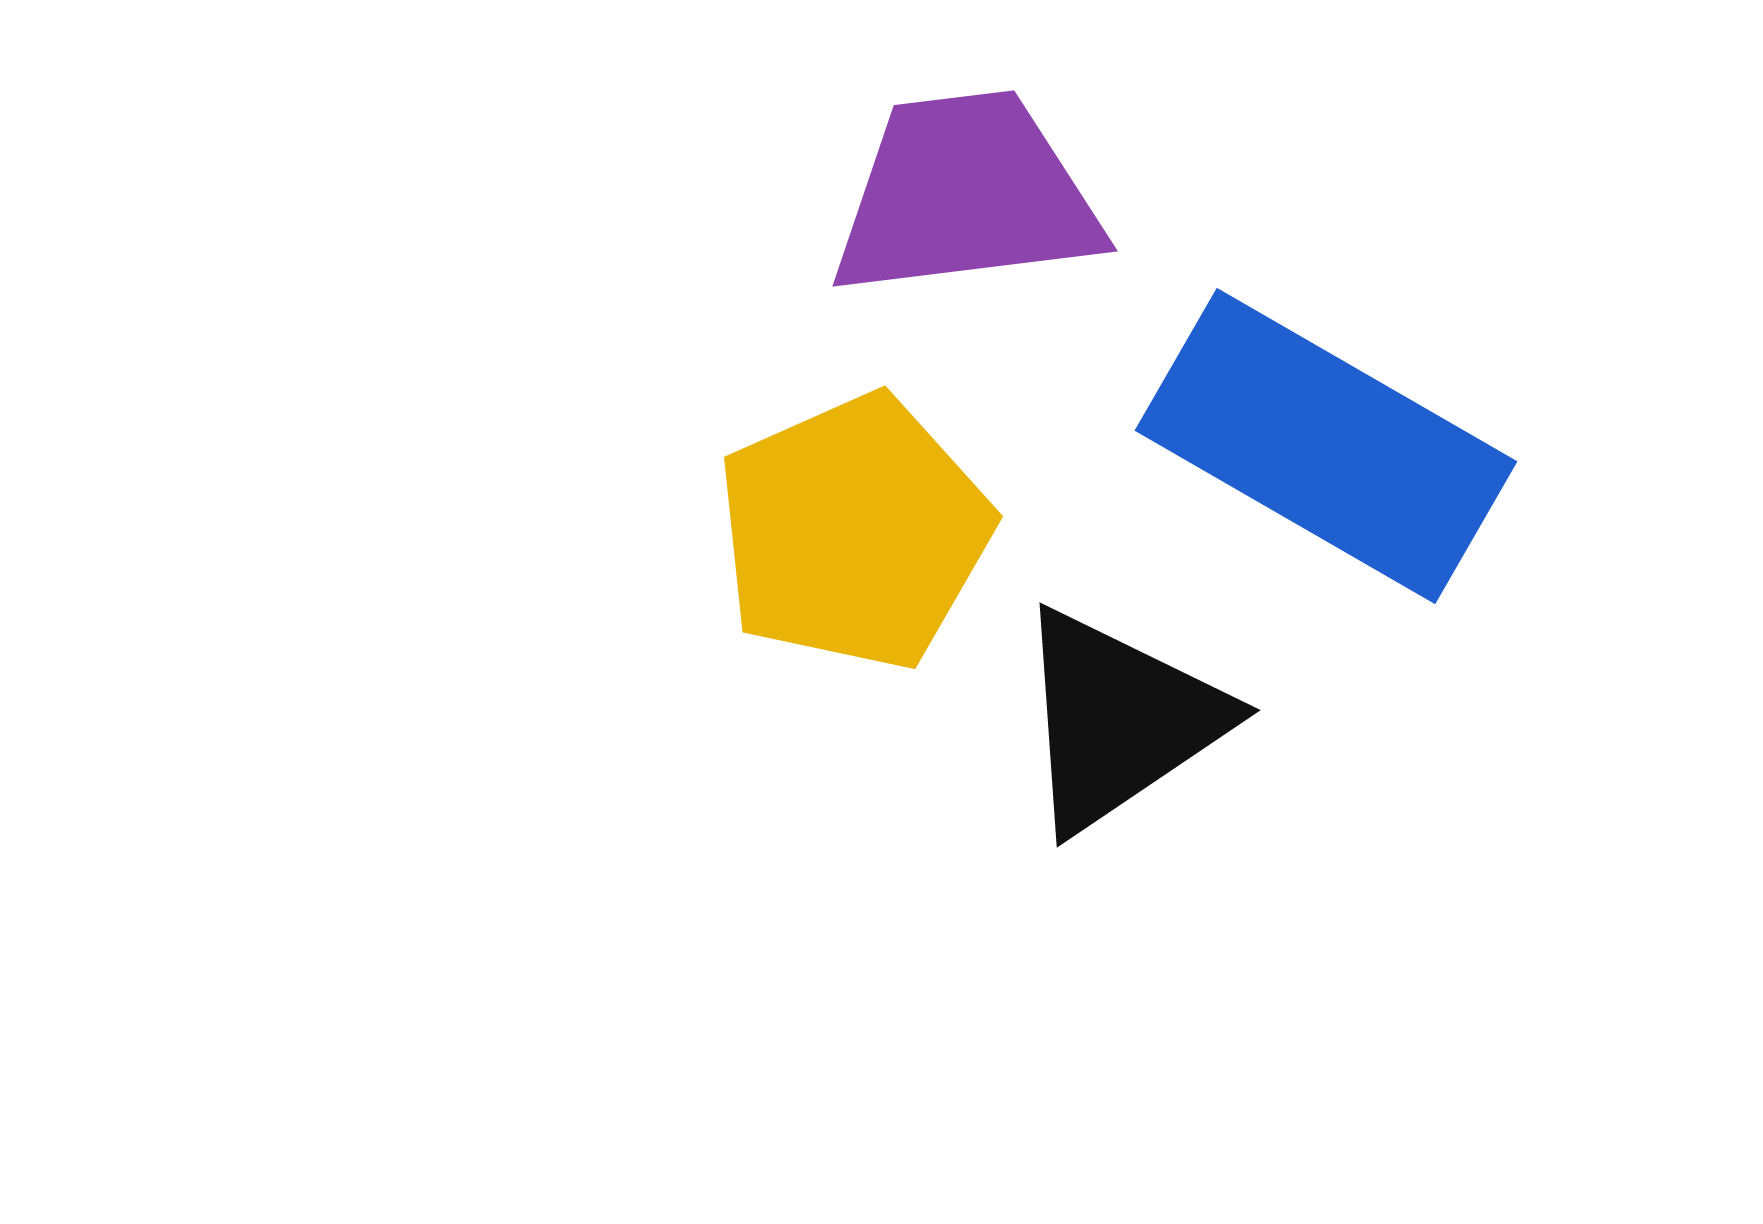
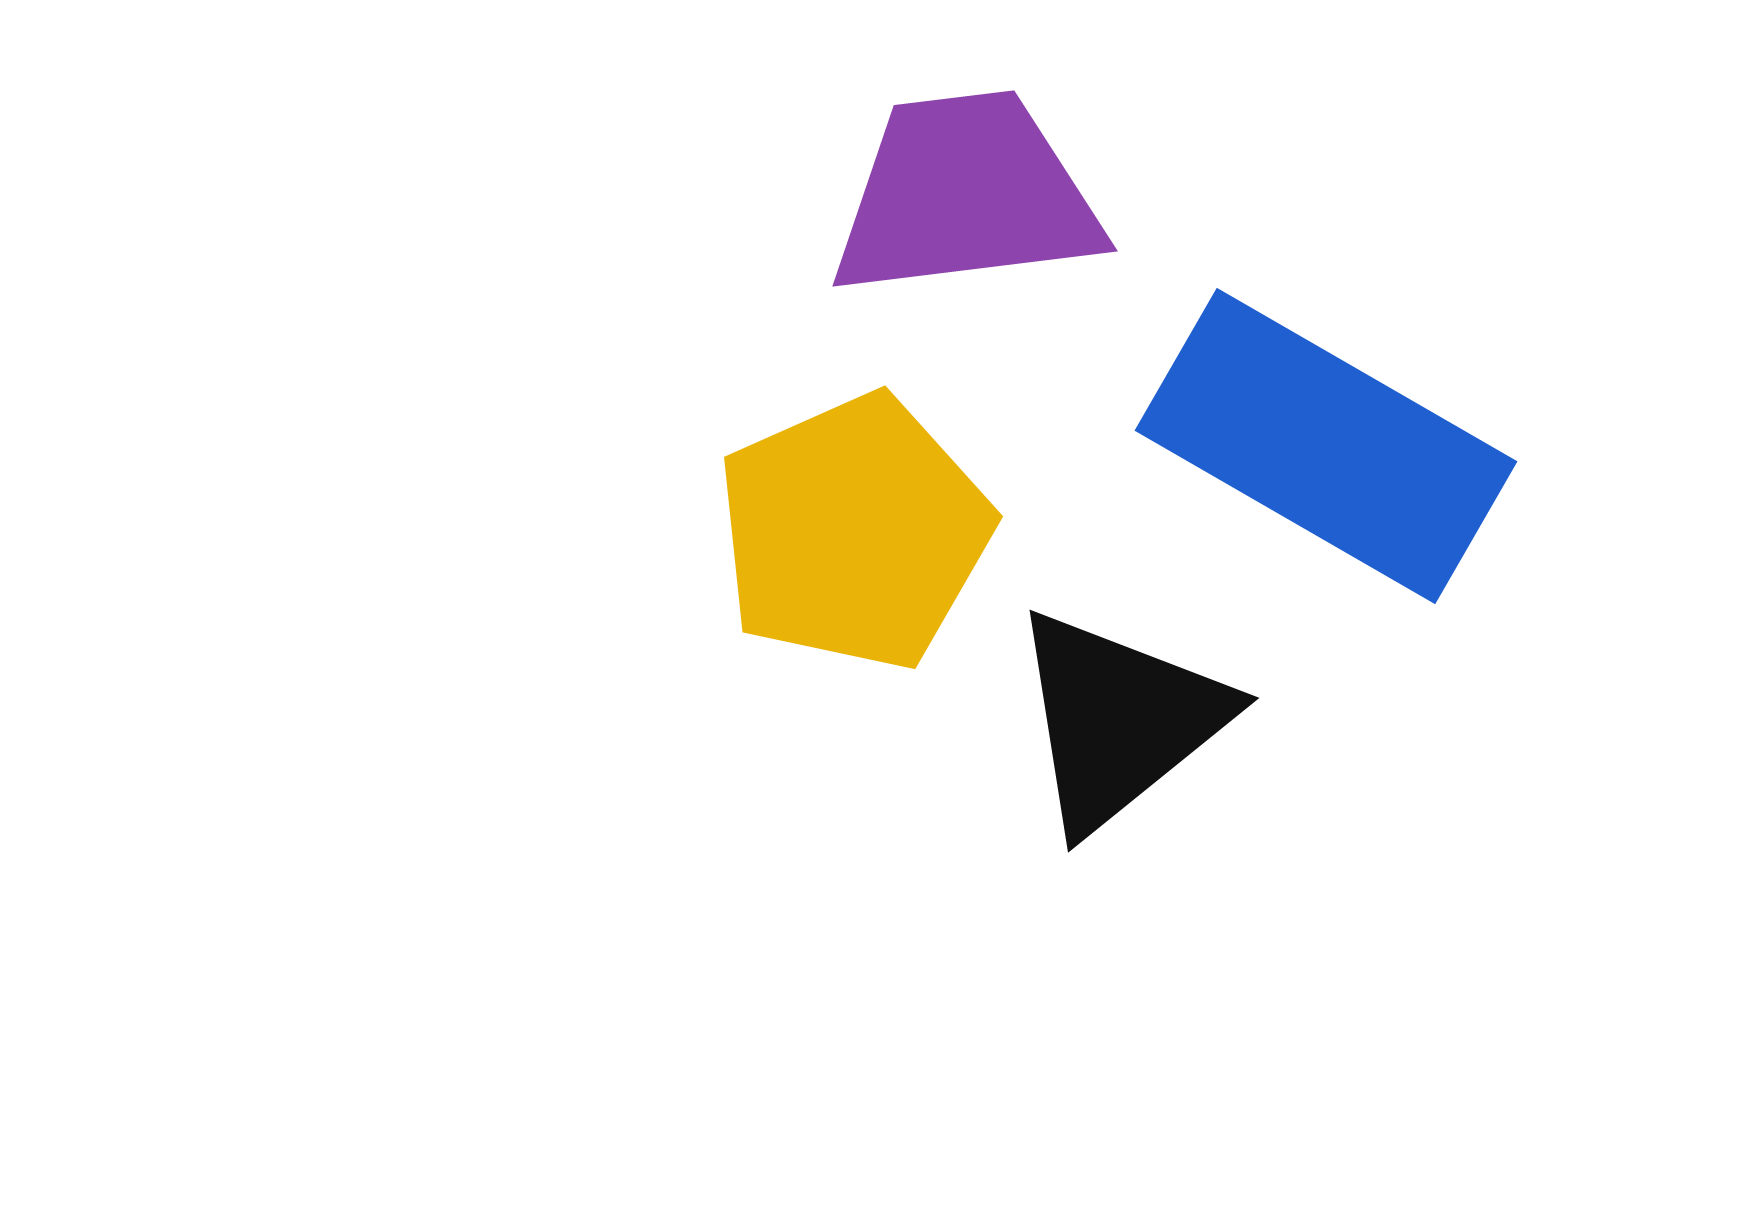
black triangle: rotated 5 degrees counterclockwise
